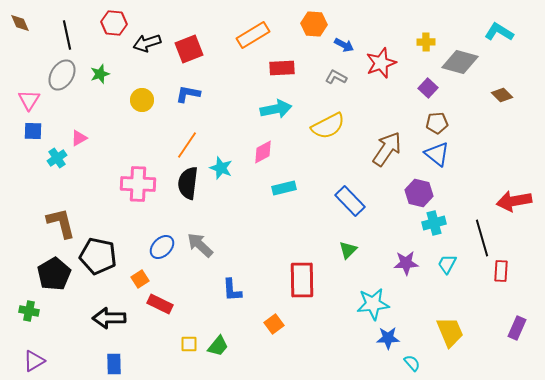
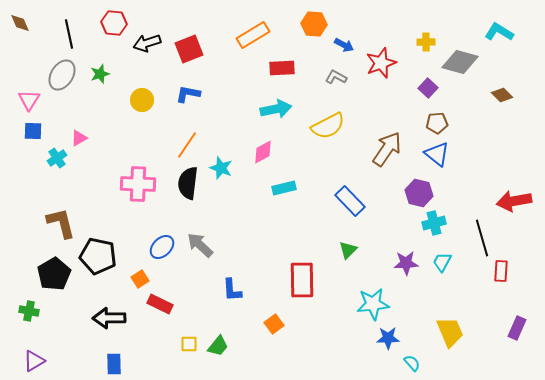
black line at (67, 35): moved 2 px right, 1 px up
cyan trapezoid at (447, 264): moved 5 px left, 2 px up
